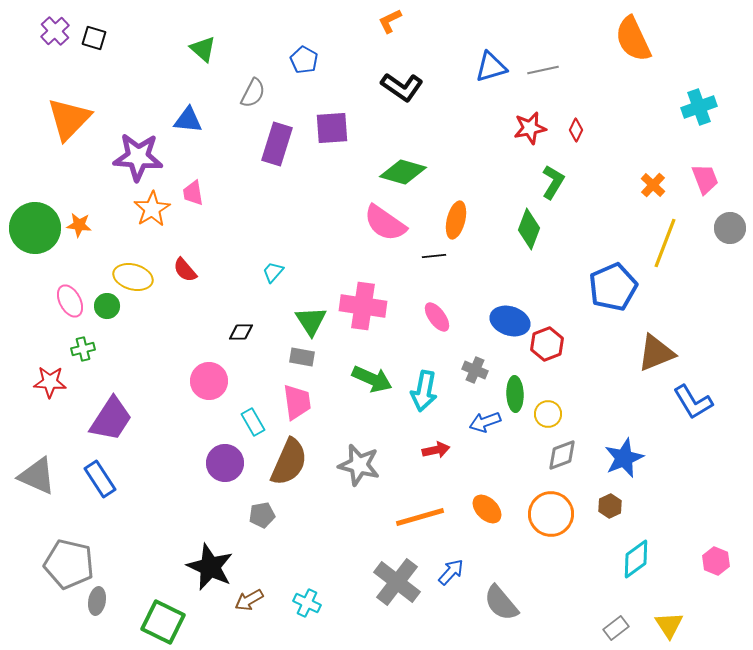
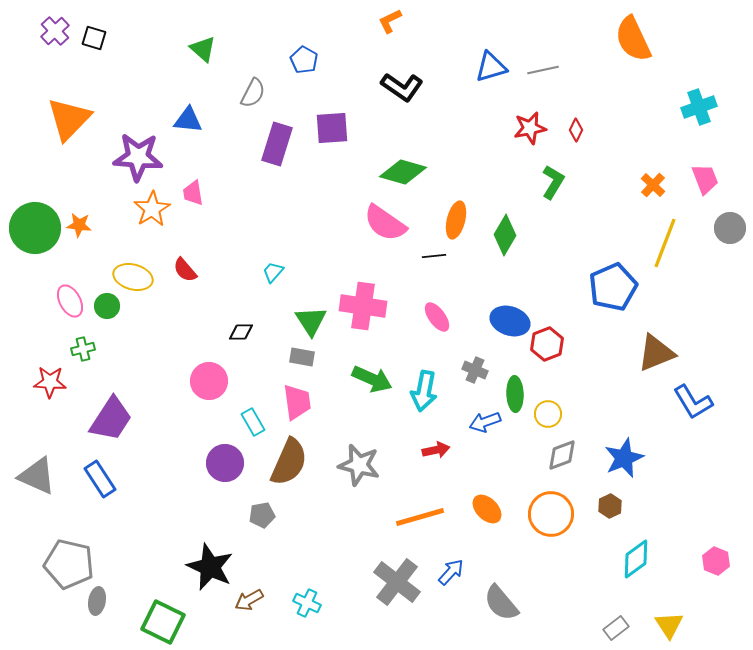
green diamond at (529, 229): moved 24 px left, 6 px down; rotated 9 degrees clockwise
